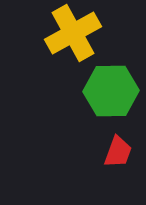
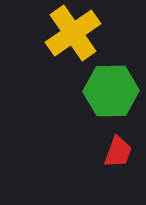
yellow cross: rotated 6 degrees counterclockwise
